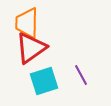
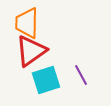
red triangle: moved 3 px down
cyan square: moved 2 px right, 1 px up
